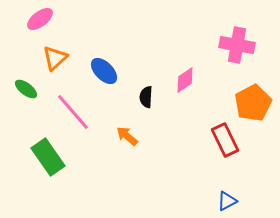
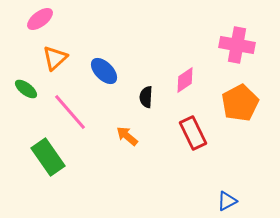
orange pentagon: moved 13 px left
pink line: moved 3 px left
red rectangle: moved 32 px left, 7 px up
